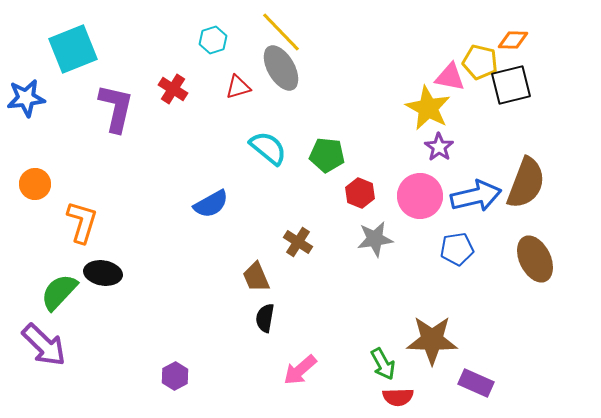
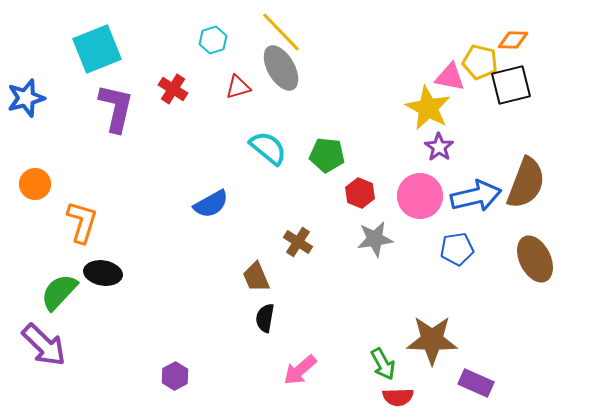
cyan square: moved 24 px right
blue star: rotated 9 degrees counterclockwise
